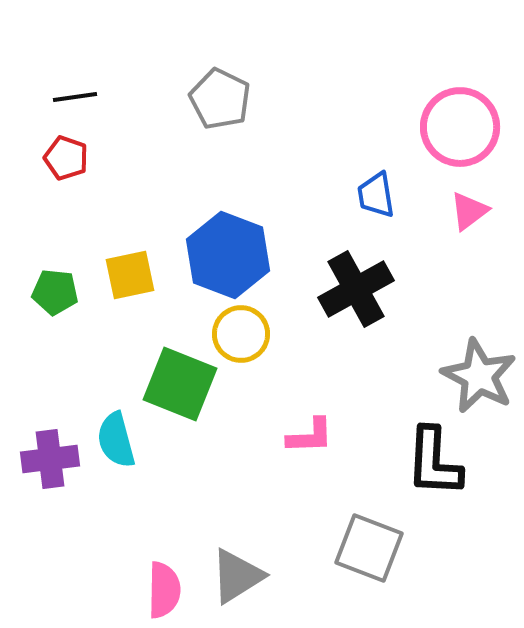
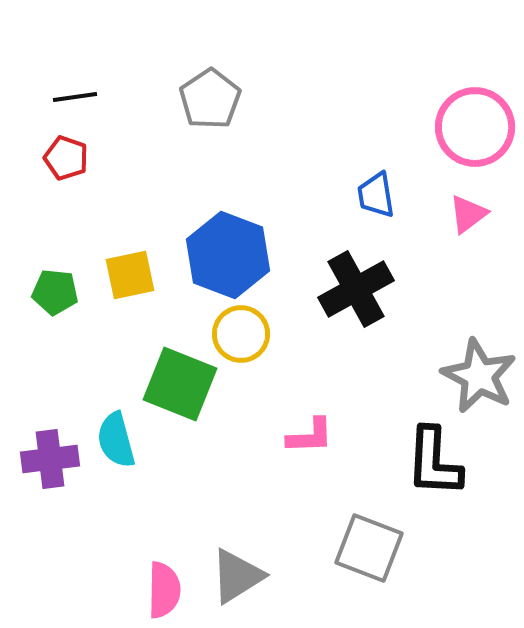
gray pentagon: moved 10 px left; rotated 12 degrees clockwise
pink circle: moved 15 px right
pink triangle: moved 1 px left, 3 px down
